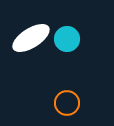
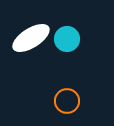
orange circle: moved 2 px up
